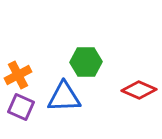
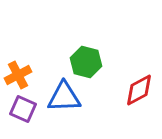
green hexagon: rotated 16 degrees clockwise
red diamond: rotated 52 degrees counterclockwise
purple square: moved 2 px right, 2 px down
